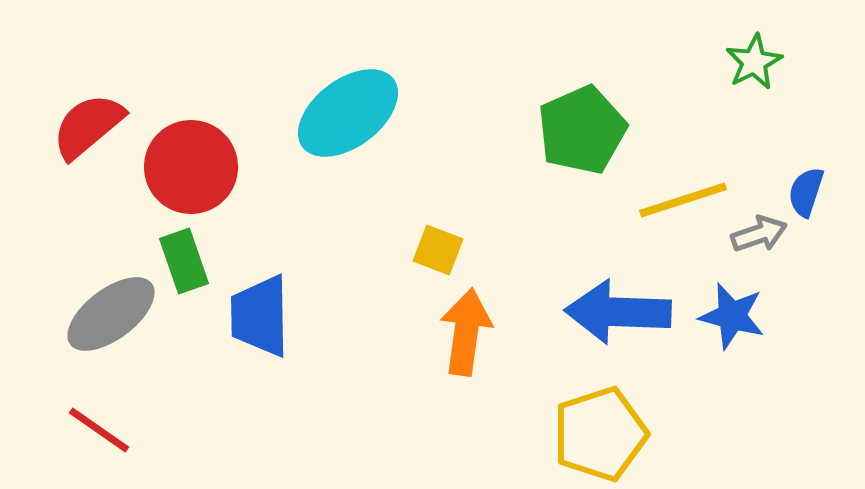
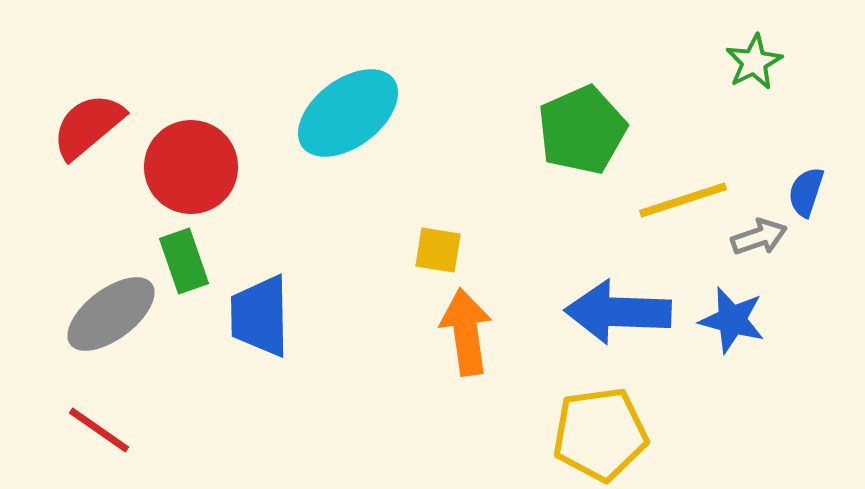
gray arrow: moved 3 px down
yellow square: rotated 12 degrees counterclockwise
blue star: moved 4 px down
orange arrow: rotated 16 degrees counterclockwise
yellow pentagon: rotated 10 degrees clockwise
